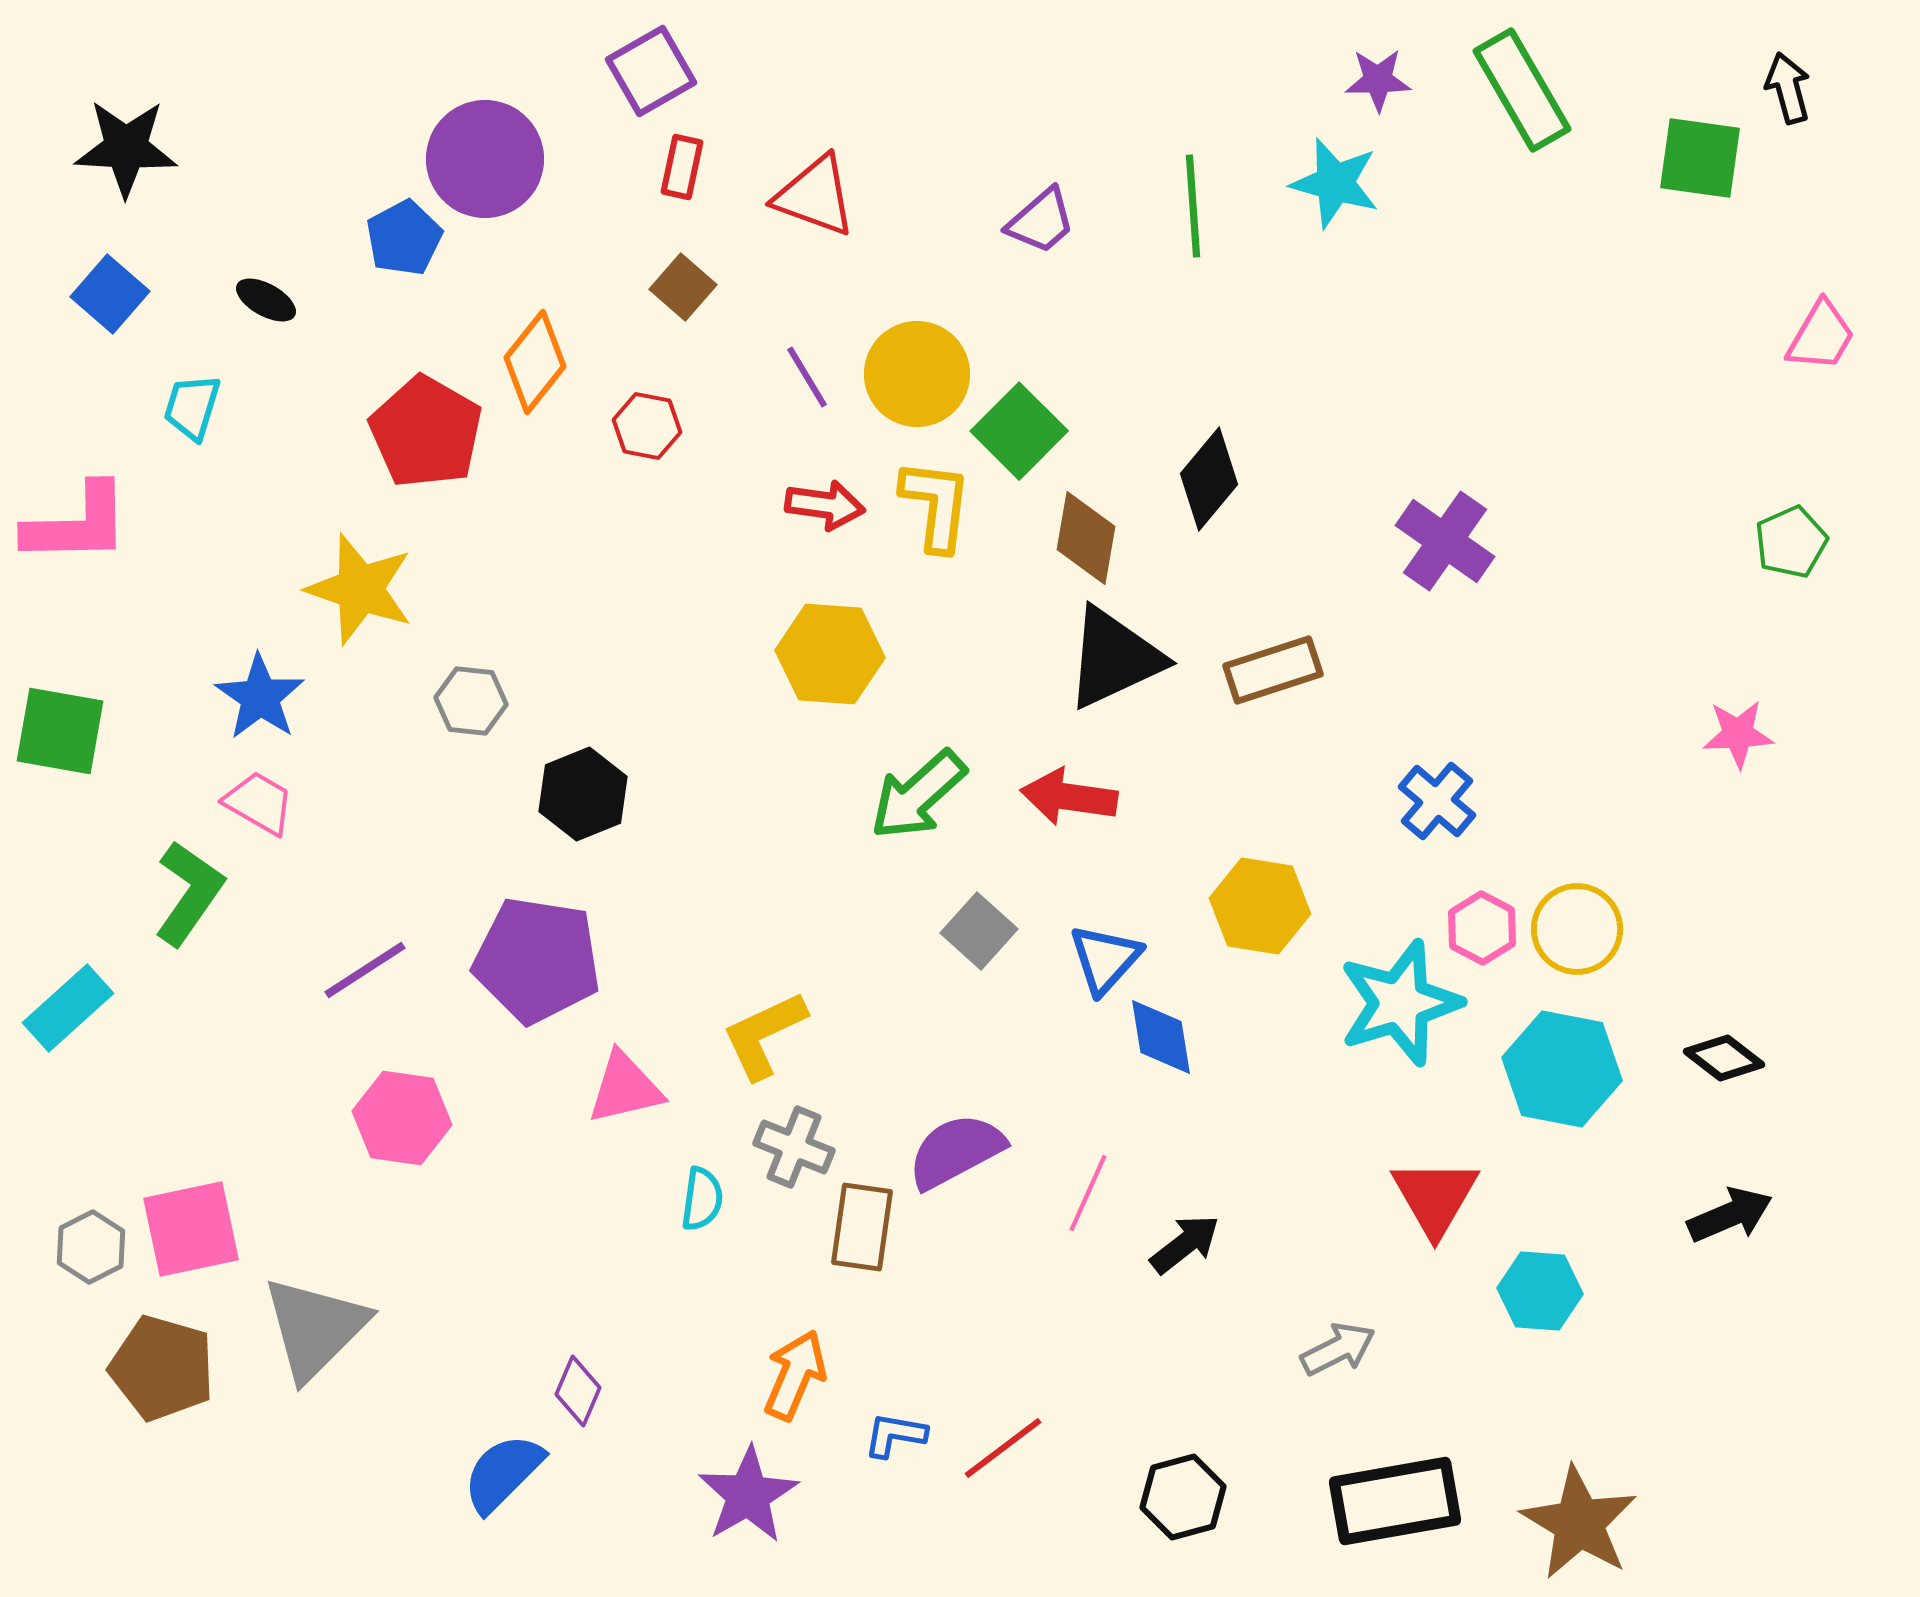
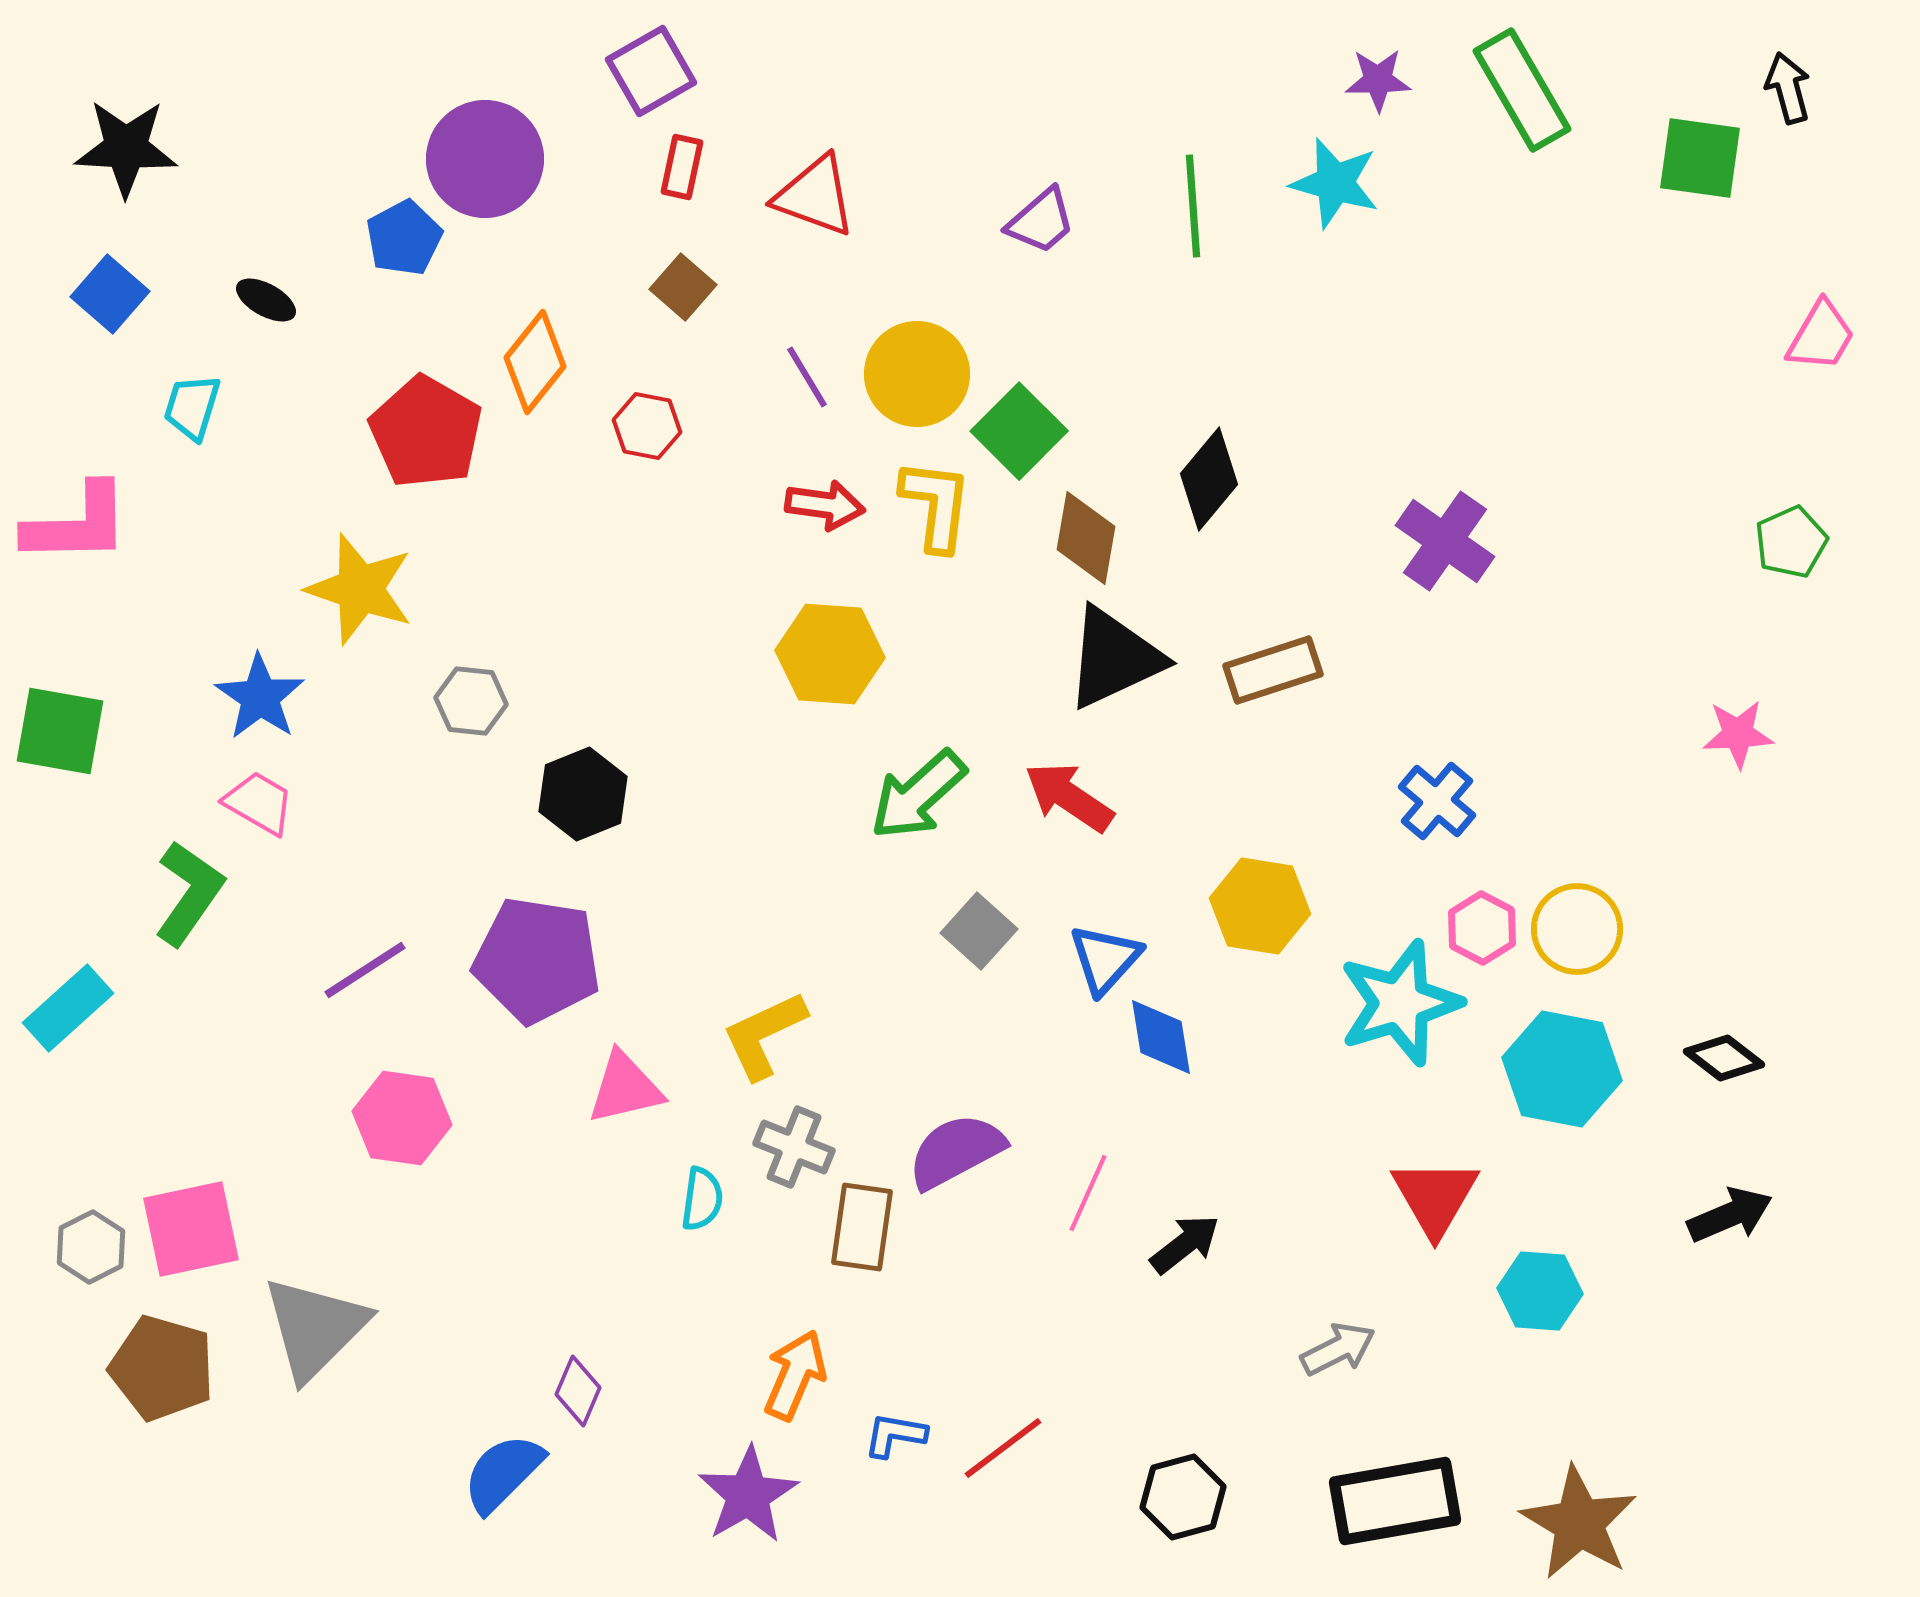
red arrow at (1069, 797): rotated 26 degrees clockwise
